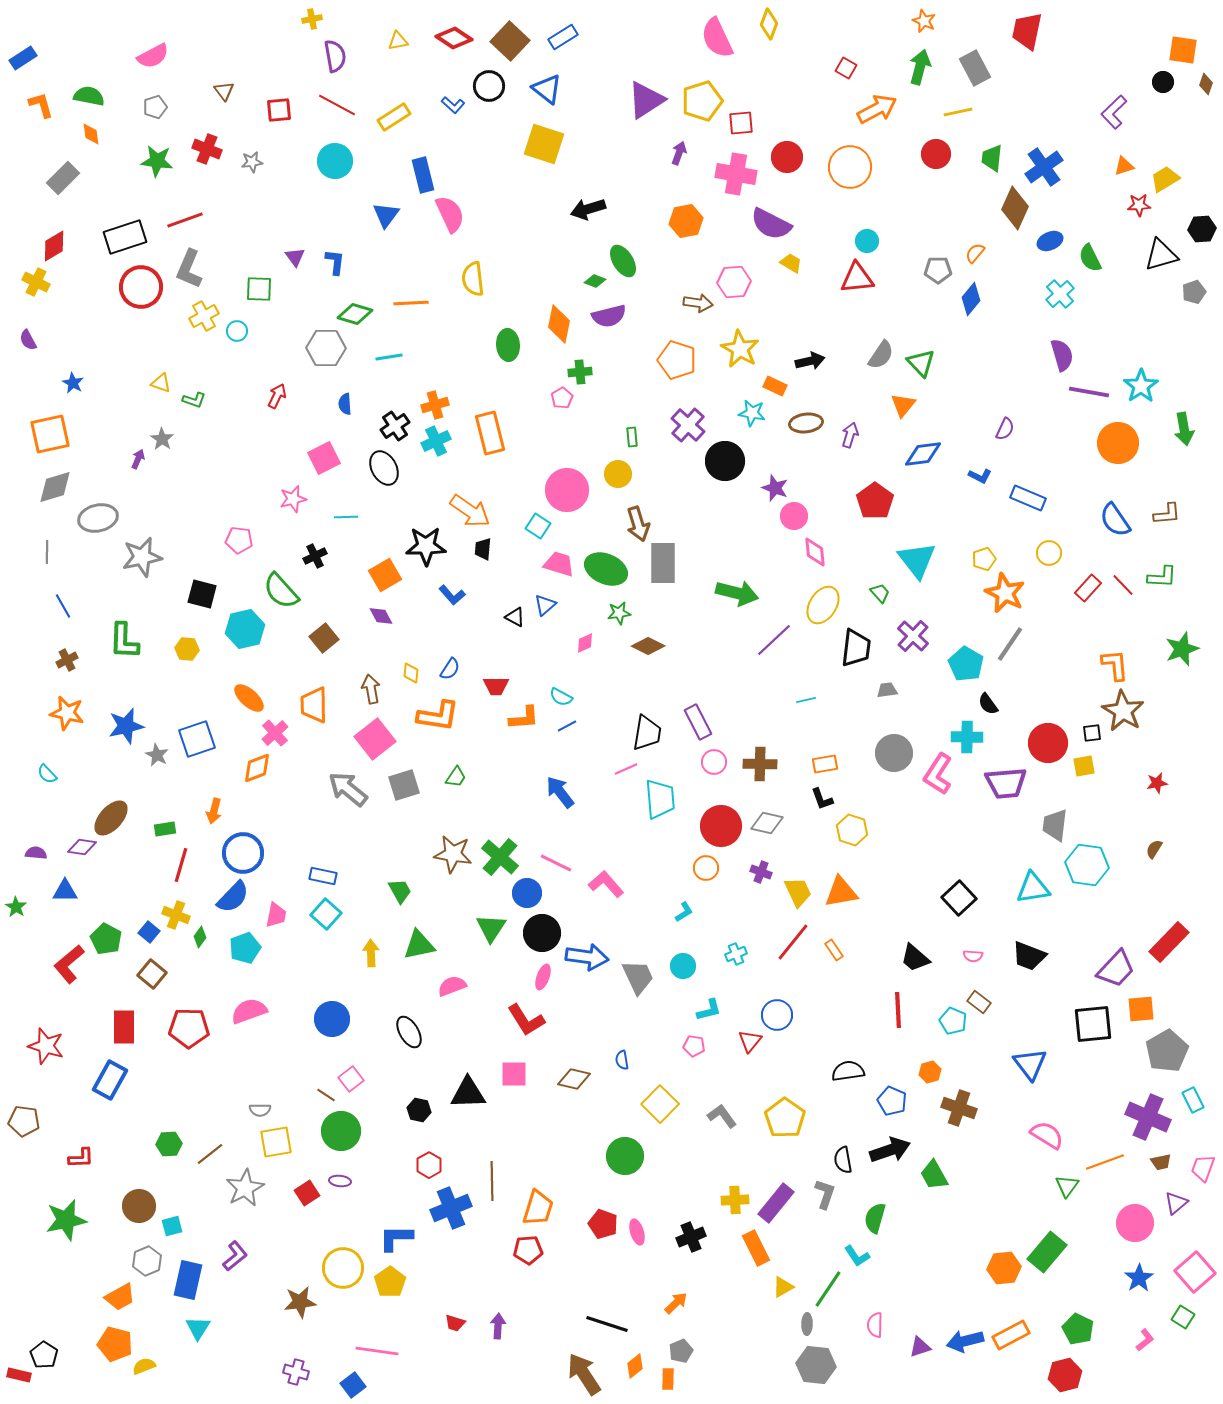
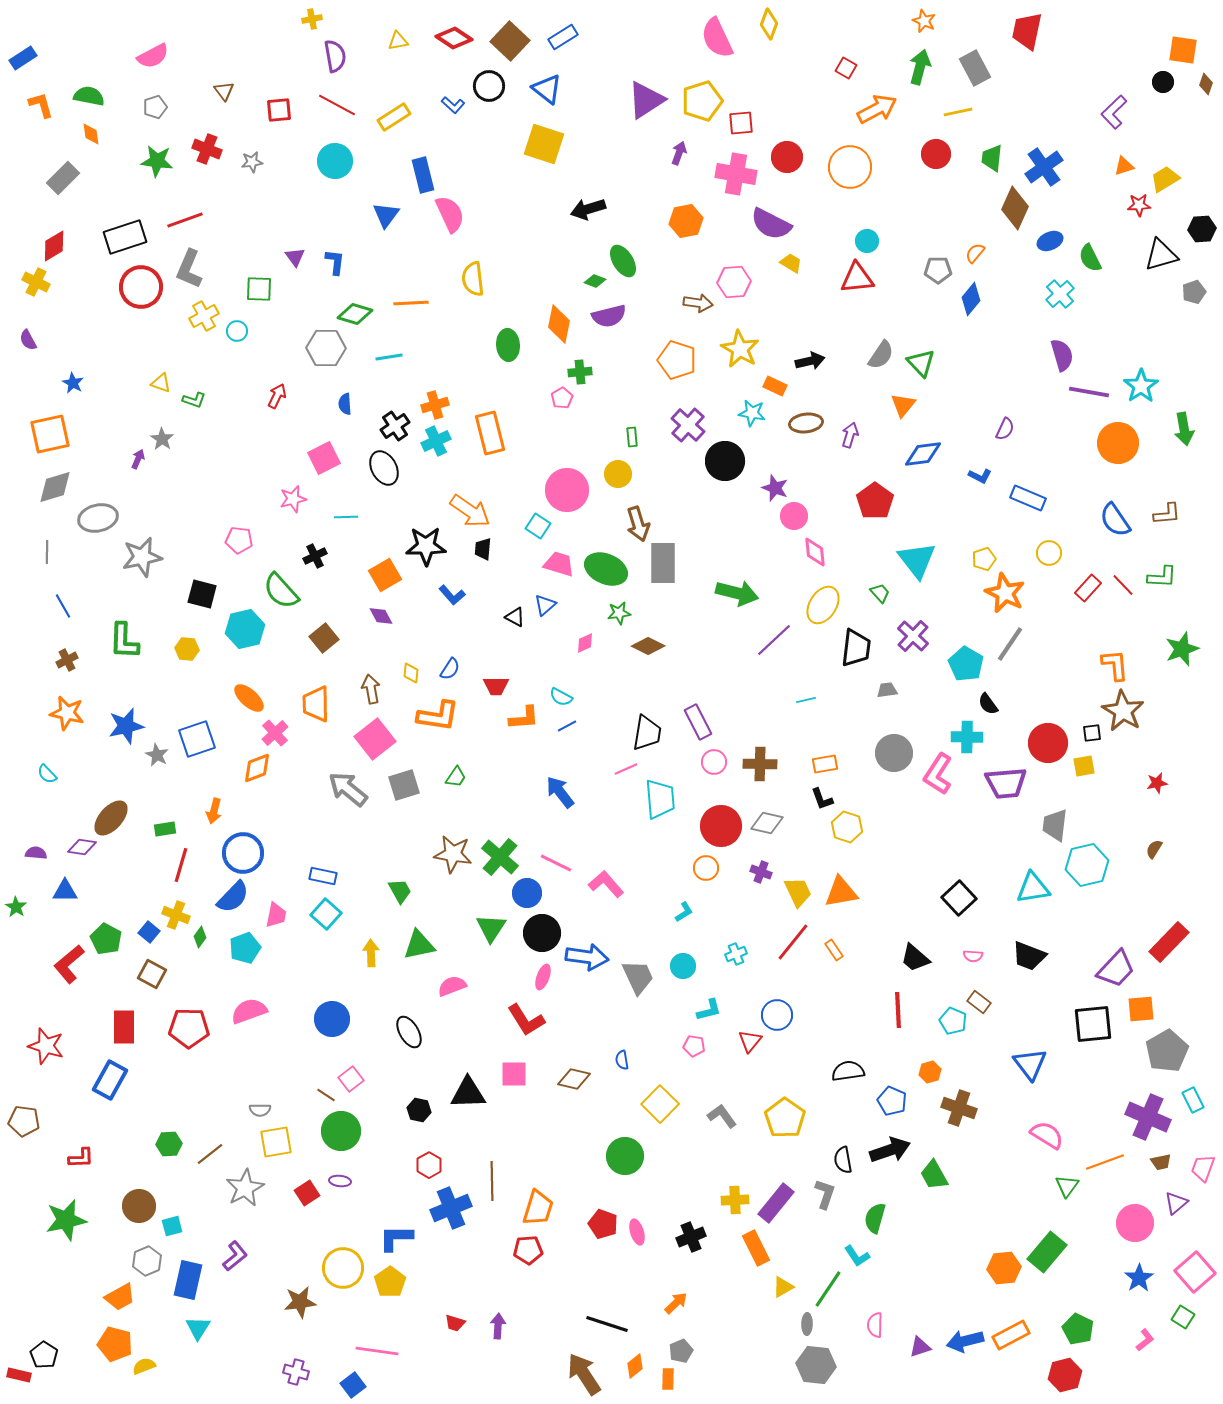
orange trapezoid at (314, 705): moved 2 px right, 1 px up
yellow hexagon at (852, 830): moved 5 px left, 3 px up
cyan hexagon at (1087, 865): rotated 21 degrees counterclockwise
brown square at (152, 974): rotated 12 degrees counterclockwise
